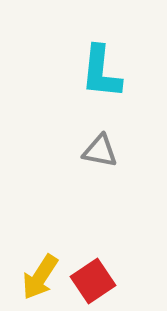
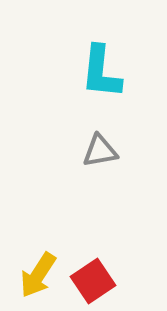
gray triangle: rotated 21 degrees counterclockwise
yellow arrow: moved 2 px left, 2 px up
